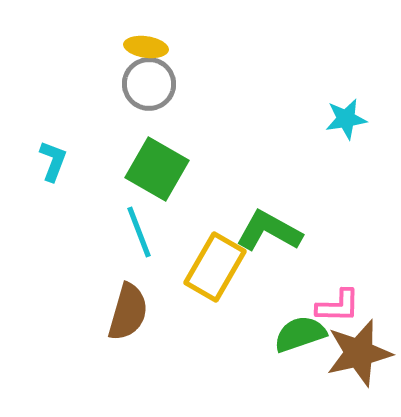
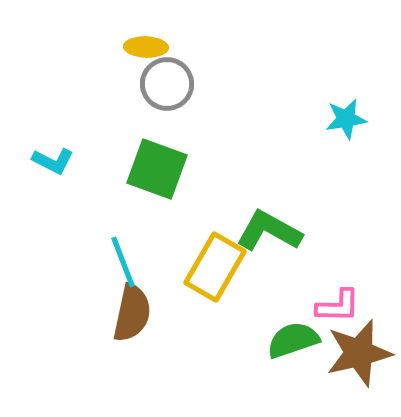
yellow ellipse: rotated 6 degrees counterclockwise
gray circle: moved 18 px right
cyan L-shape: rotated 96 degrees clockwise
green square: rotated 10 degrees counterclockwise
cyan line: moved 16 px left, 30 px down
brown semicircle: moved 4 px right, 1 px down; rotated 4 degrees counterclockwise
green semicircle: moved 7 px left, 6 px down
